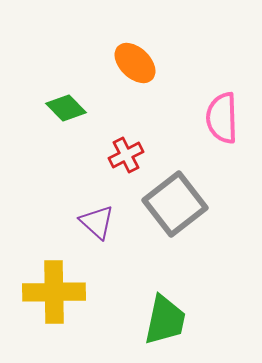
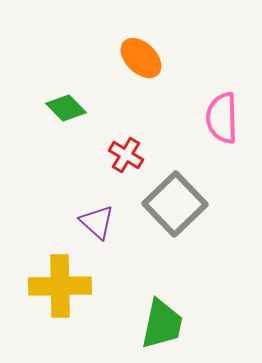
orange ellipse: moved 6 px right, 5 px up
red cross: rotated 32 degrees counterclockwise
gray square: rotated 6 degrees counterclockwise
yellow cross: moved 6 px right, 6 px up
green trapezoid: moved 3 px left, 4 px down
